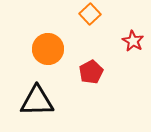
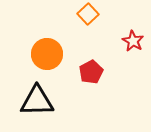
orange square: moved 2 px left
orange circle: moved 1 px left, 5 px down
